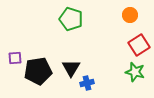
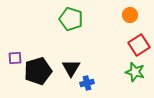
black pentagon: rotated 8 degrees counterclockwise
